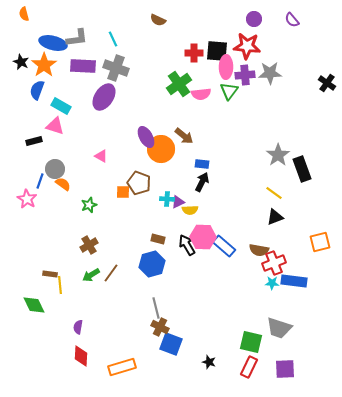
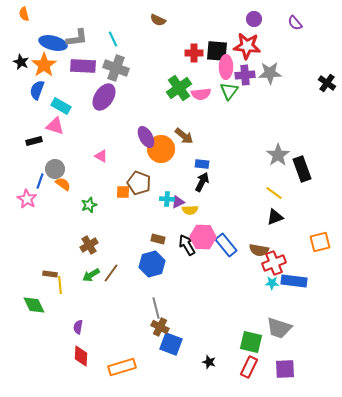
purple semicircle at (292, 20): moved 3 px right, 3 px down
green cross at (179, 84): moved 4 px down
blue rectangle at (224, 246): moved 2 px right, 1 px up; rotated 10 degrees clockwise
